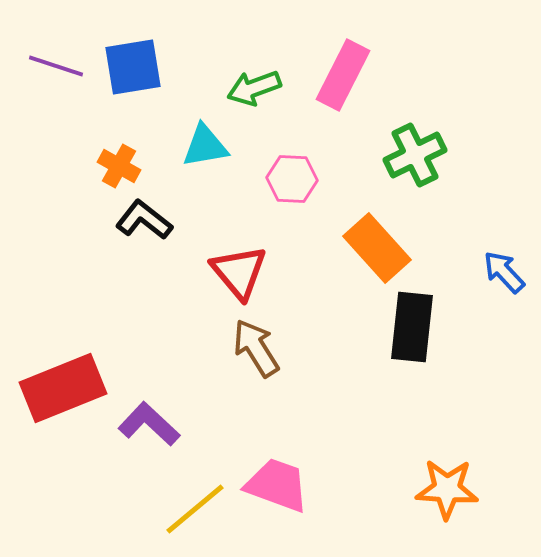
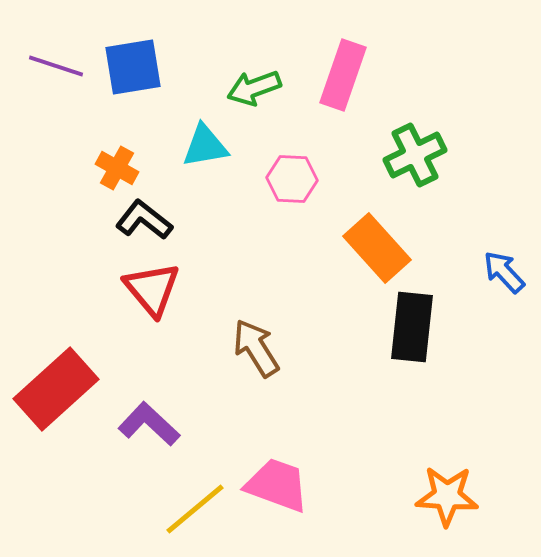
pink rectangle: rotated 8 degrees counterclockwise
orange cross: moved 2 px left, 2 px down
red triangle: moved 87 px left, 17 px down
red rectangle: moved 7 px left, 1 px down; rotated 20 degrees counterclockwise
orange star: moved 7 px down
